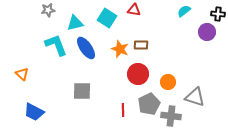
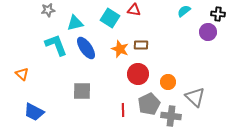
cyan square: moved 3 px right
purple circle: moved 1 px right
gray triangle: rotated 25 degrees clockwise
